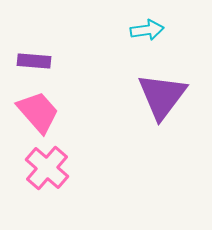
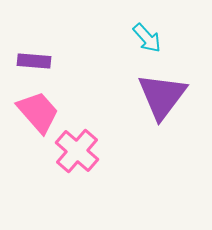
cyan arrow: moved 8 px down; rotated 56 degrees clockwise
pink cross: moved 30 px right, 17 px up
